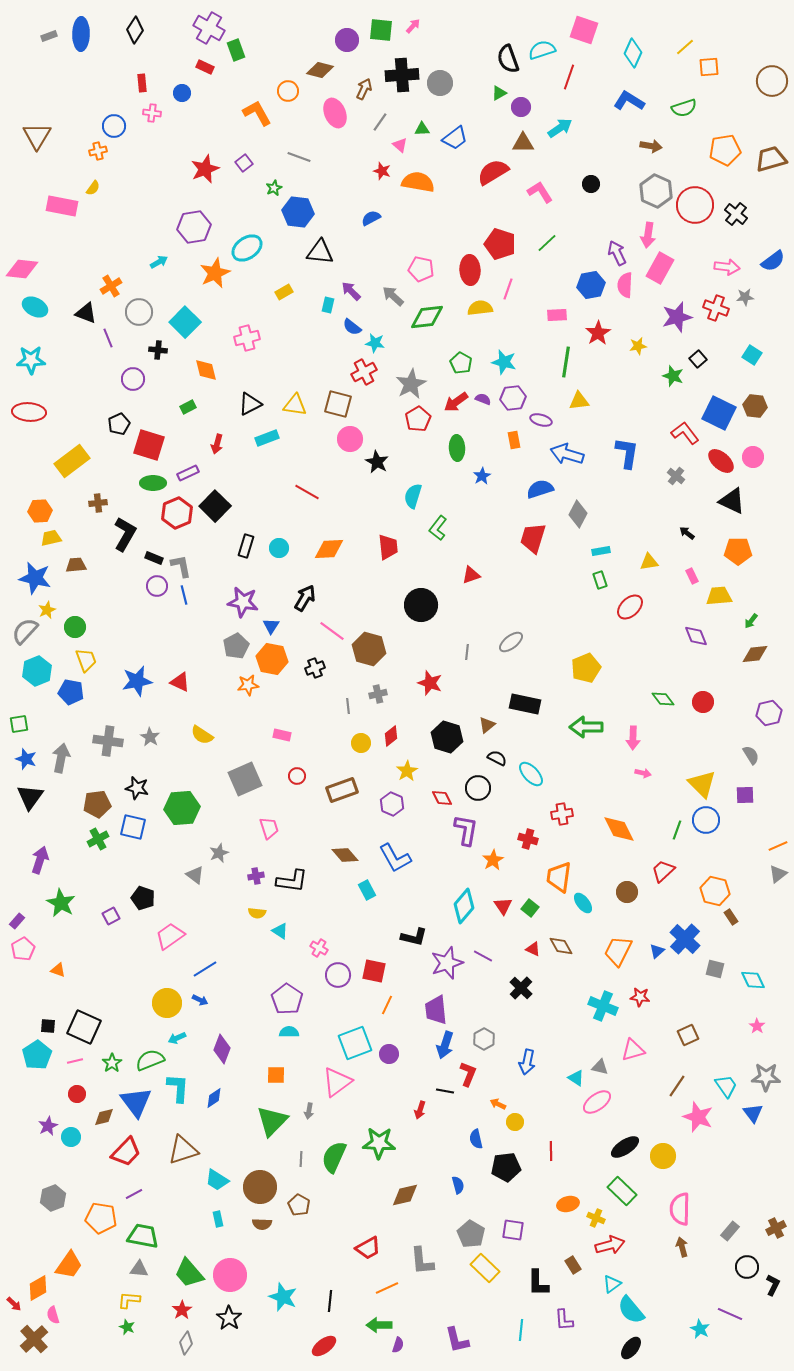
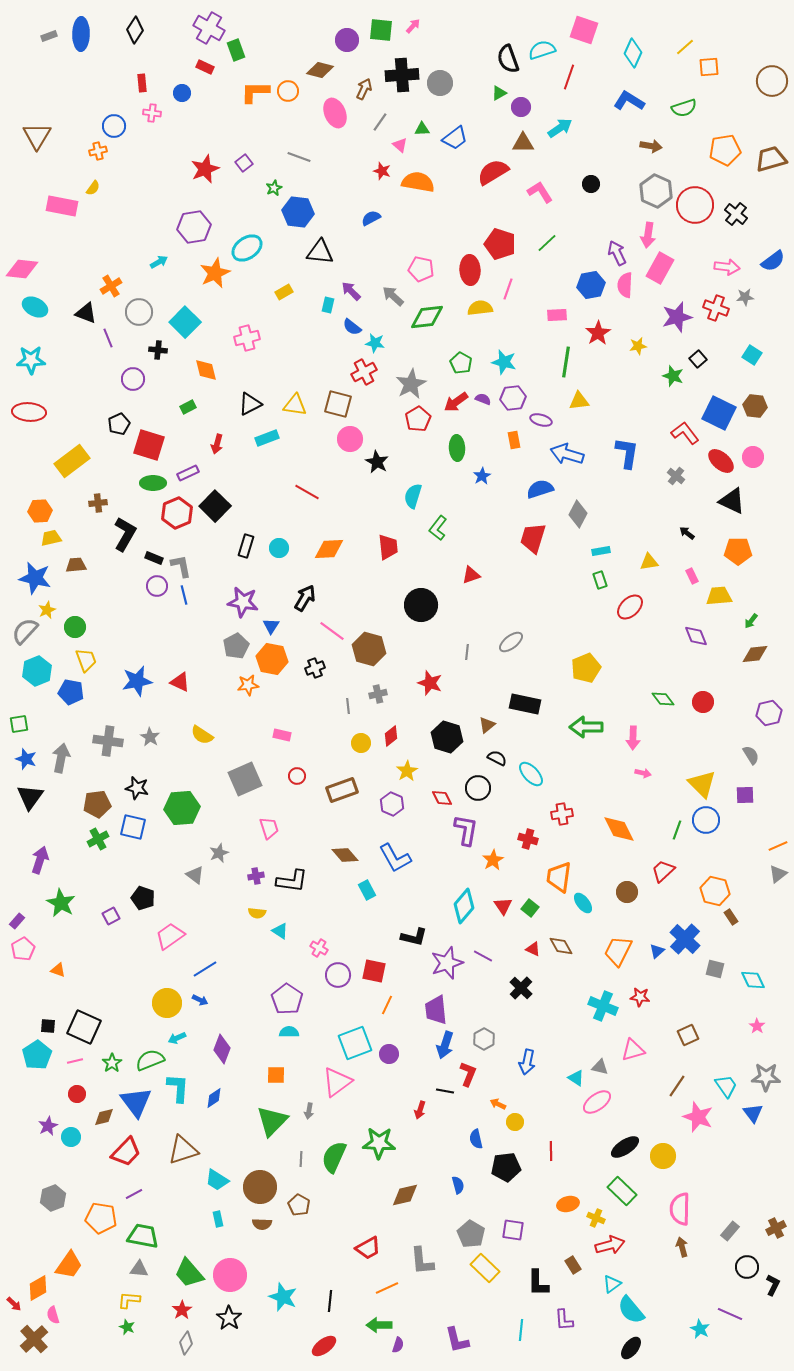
orange L-shape at (257, 113): moved 2 px left, 21 px up; rotated 60 degrees counterclockwise
